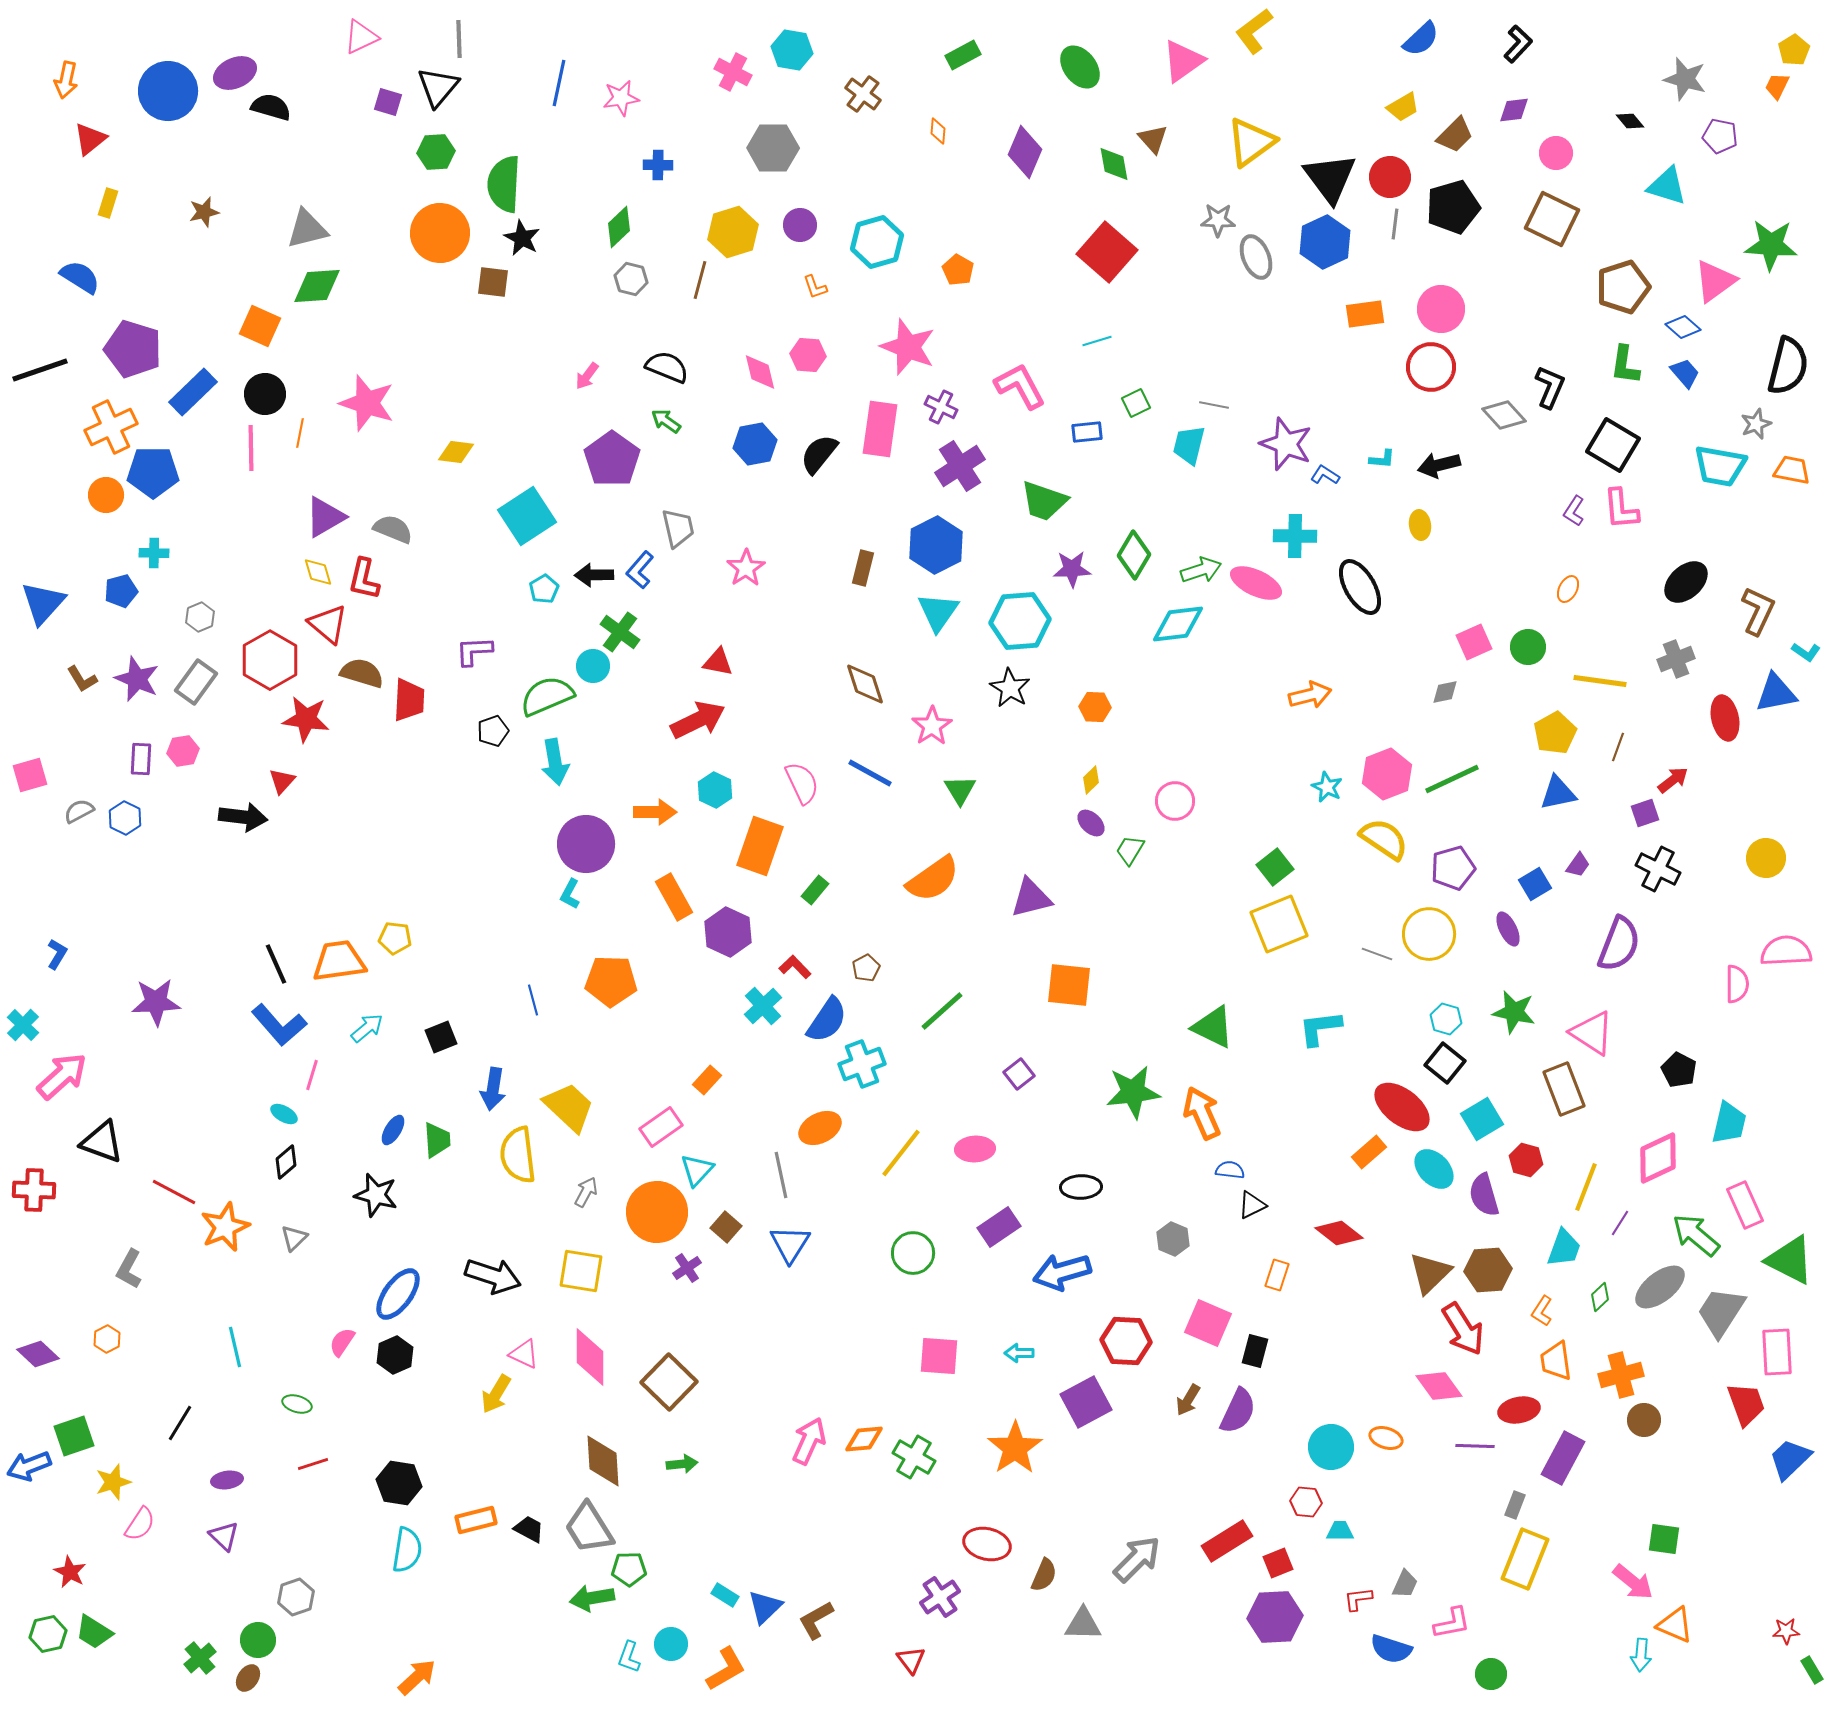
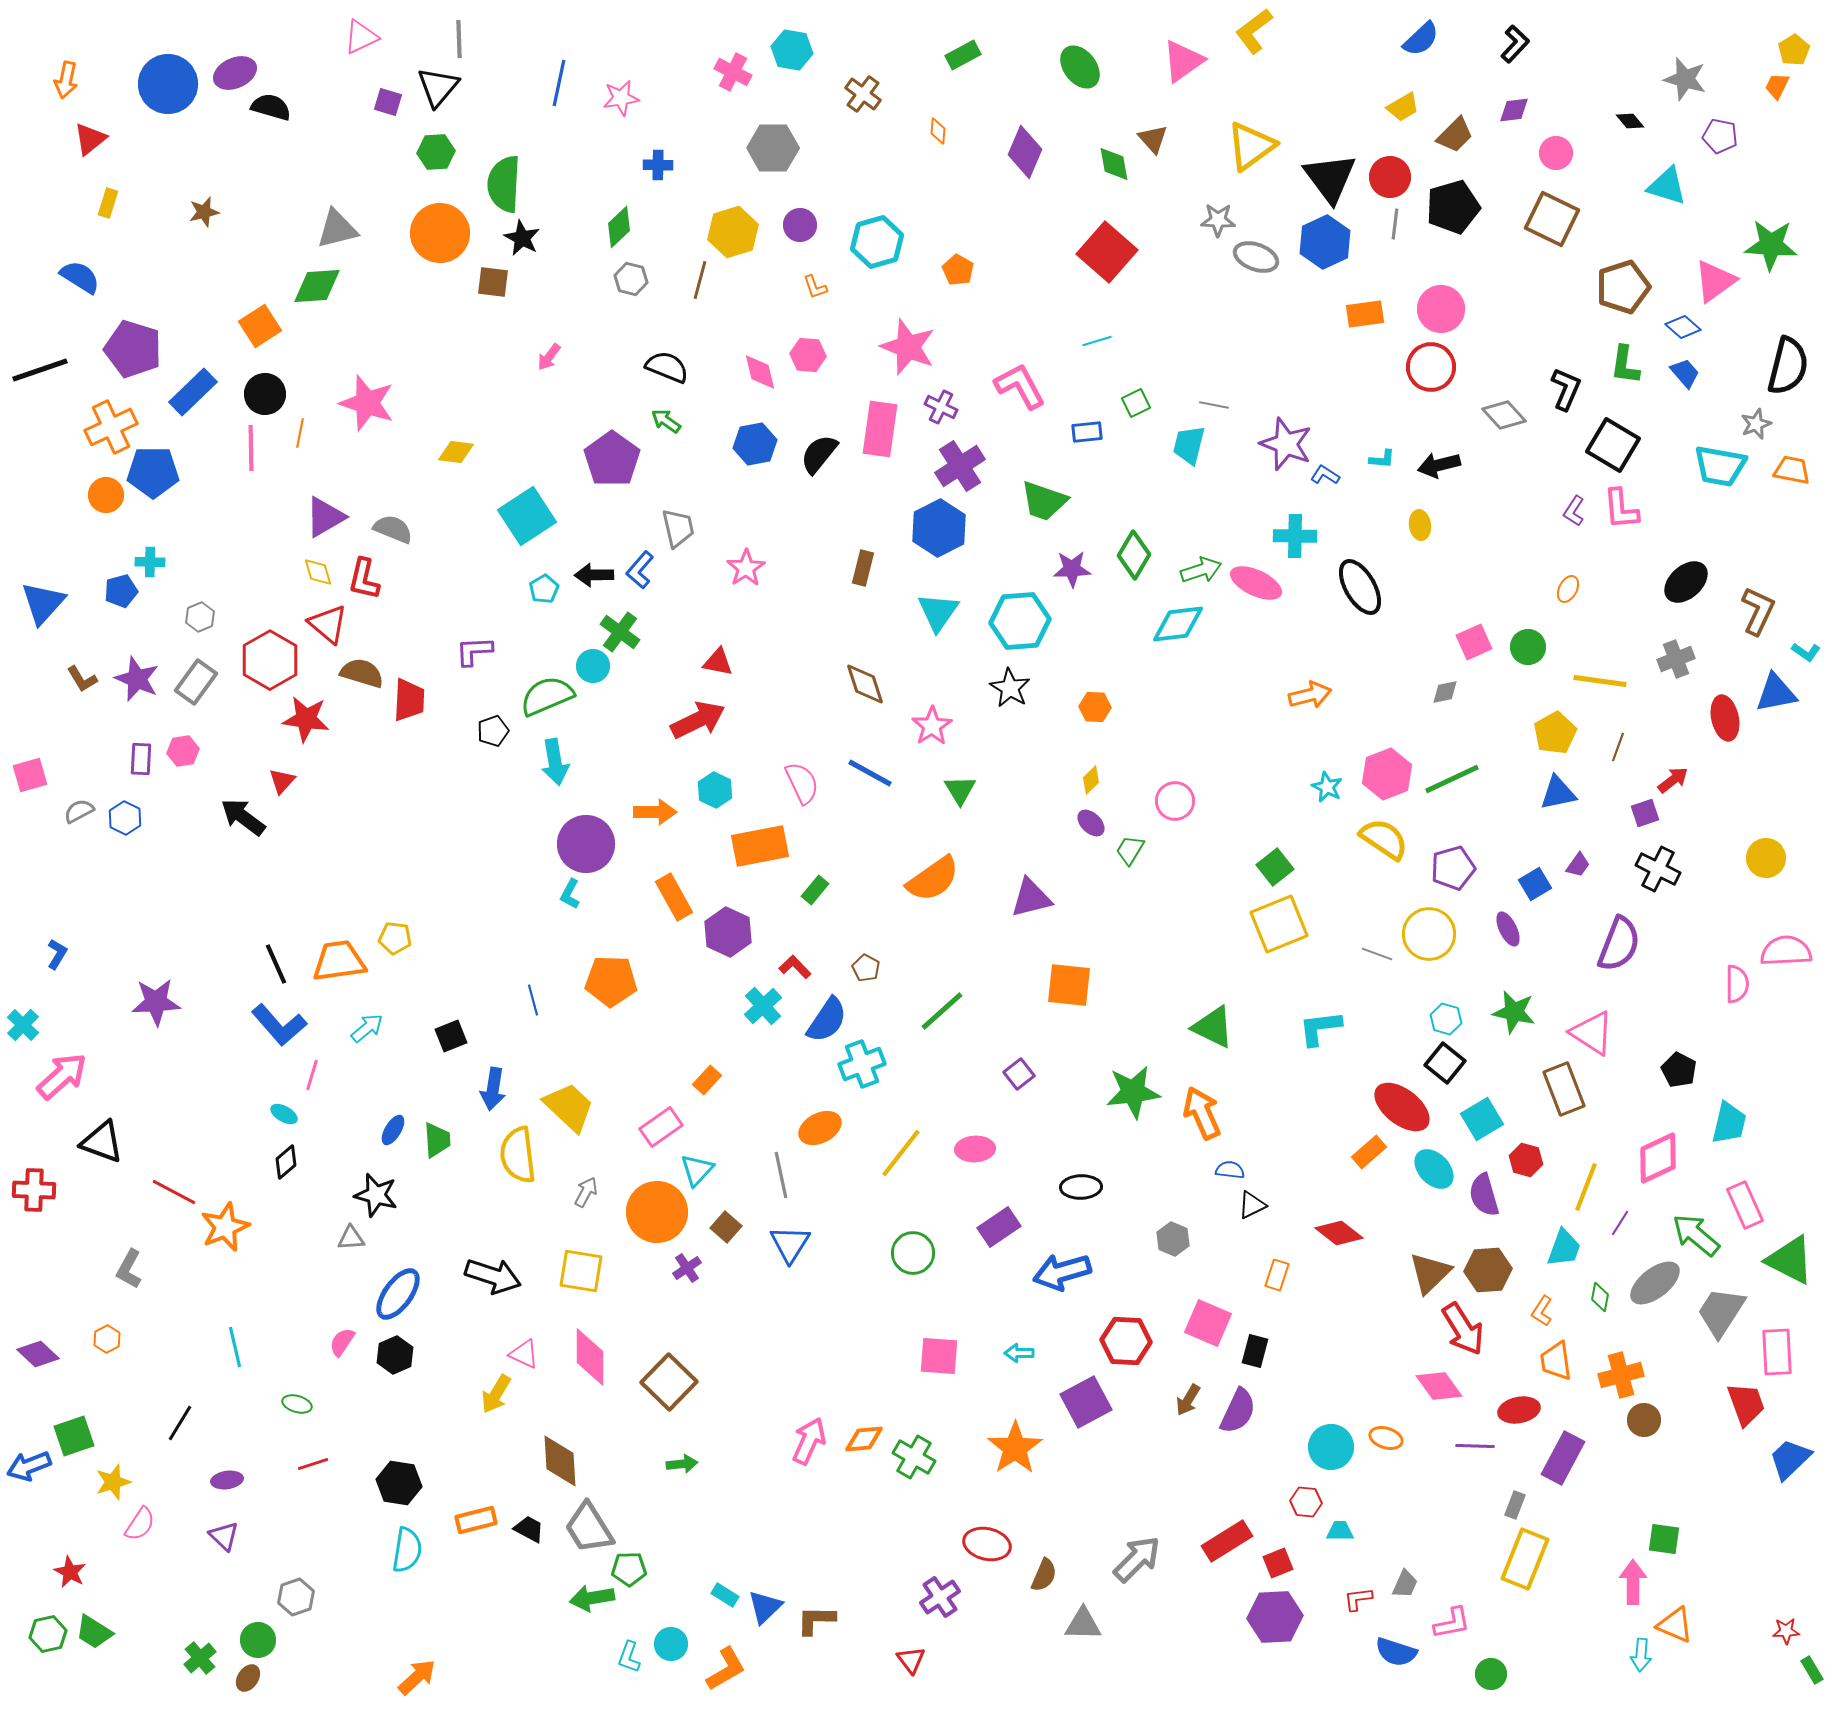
black L-shape at (1518, 44): moved 3 px left
blue circle at (168, 91): moved 7 px up
yellow triangle at (1251, 142): moved 4 px down
gray triangle at (307, 229): moved 30 px right
gray ellipse at (1256, 257): rotated 48 degrees counterclockwise
orange square at (260, 326): rotated 33 degrees clockwise
pink arrow at (587, 376): moved 38 px left, 19 px up
black L-shape at (1550, 387): moved 16 px right, 2 px down
blue hexagon at (936, 545): moved 3 px right, 17 px up
cyan cross at (154, 553): moved 4 px left, 9 px down
black arrow at (243, 817): rotated 150 degrees counterclockwise
orange rectangle at (760, 846): rotated 60 degrees clockwise
brown pentagon at (866, 968): rotated 16 degrees counterclockwise
black square at (441, 1037): moved 10 px right, 1 px up
gray triangle at (294, 1238): moved 57 px right; rotated 40 degrees clockwise
gray ellipse at (1660, 1287): moved 5 px left, 4 px up
green diamond at (1600, 1297): rotated 36 degrees counterclockwise
brown diamond at (603, 1461): moved 43 px left
pink arrow at (1633, 1582): rotated 129 degrees counterclockwise
brown L-shape at (816, 1620): rotated 30 degrees clockwise
blue semicircle at (1391, 1649): moved 5 px right, 3 px down
